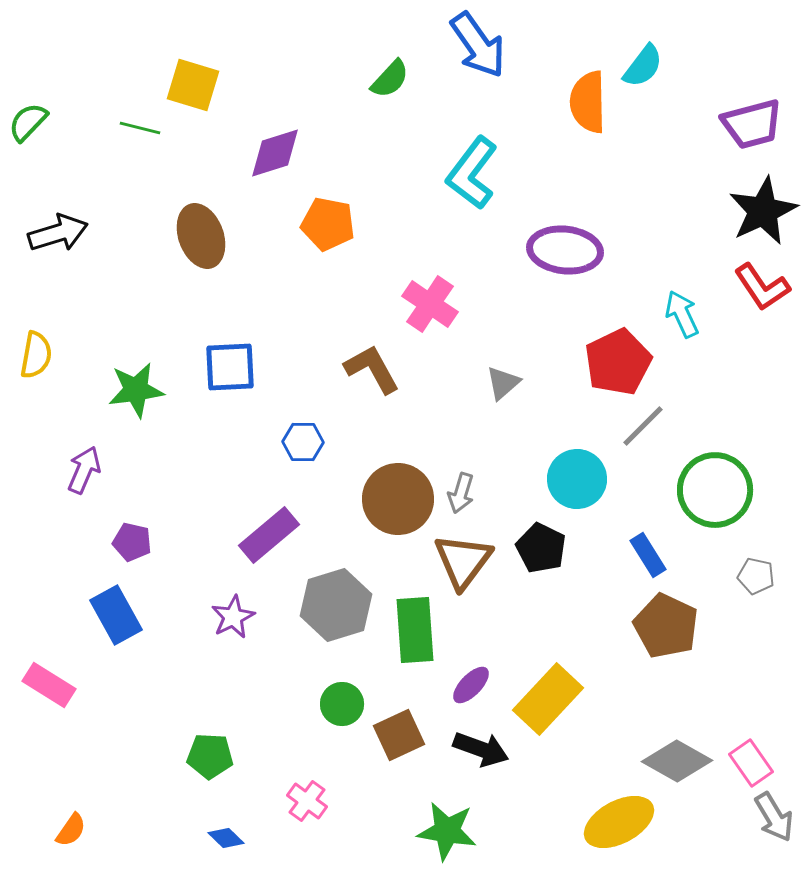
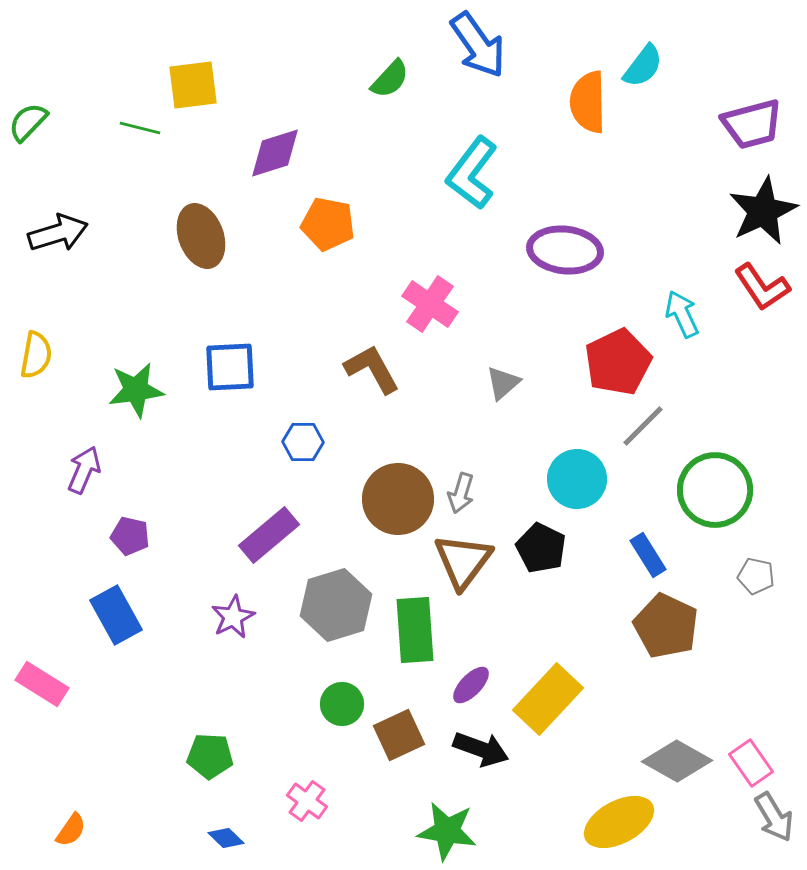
yellow square at (193, 85): rotated 24 degrees counterclockwise
purple pentagon at (132, 542): moved 2 px left, 6 px up
pink rectangle at (49, 685): moved 7 px left, 1 px up
